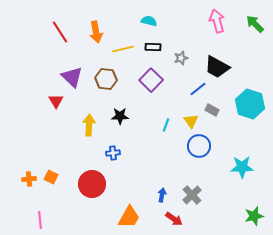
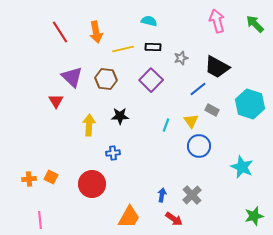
cyan star: rotated 25 degrees clockwise
